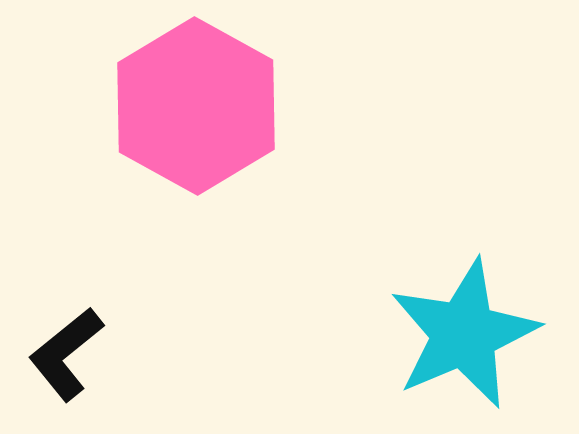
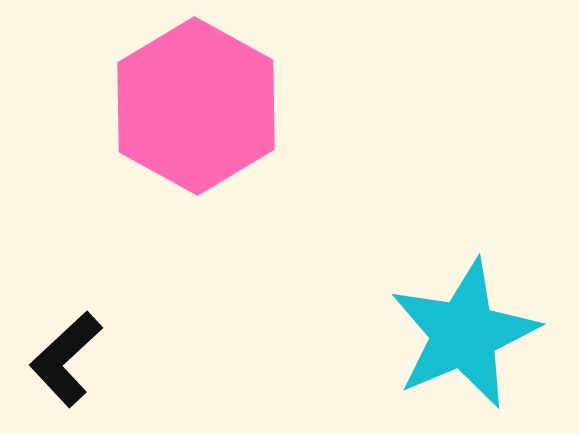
black L-shape: moved 5 px down; rotated 4 degrees counterclockwise
